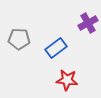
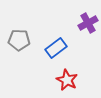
gray pentagon: moved 1 px down
red star: rotated 20 degrees clockwise
